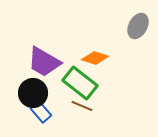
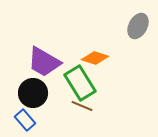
green rectangle: rotated 20 degrees clockwise
blue rectangle: moved 16 px left, 8 px down
